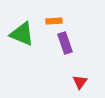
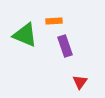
green triangle: moved 3 px right, 1 px down
purple rectangle: moved 3 px down
